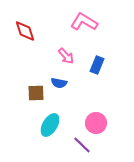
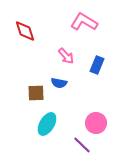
cyan ellipse: moved 3 px left, 1 px up
